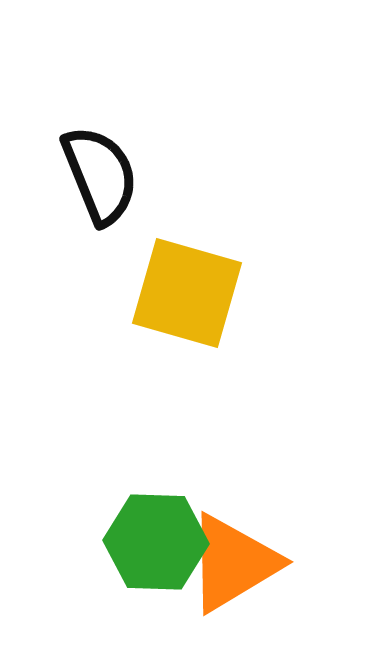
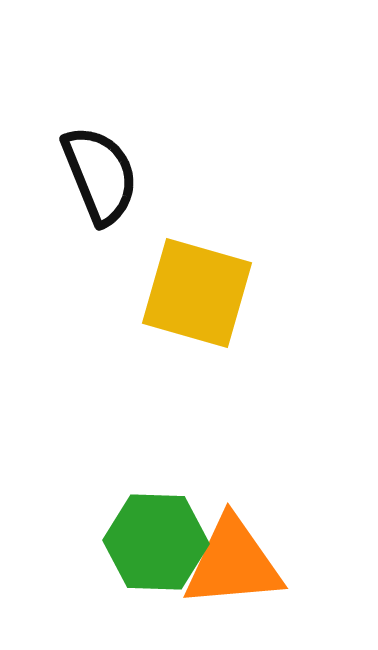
yellow square: moved 10 px right
orange triangle: rotated 26 degrees clockwise
